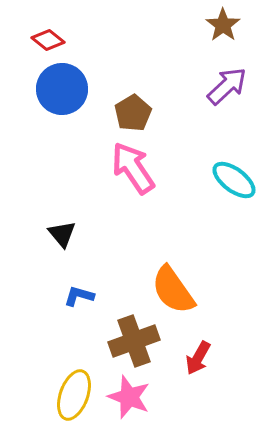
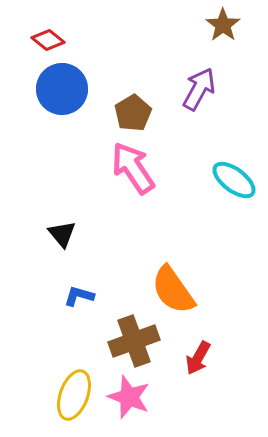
purple arrow: moved 28 px left, 3 px down; rotated 18 degrees counterclockwise
